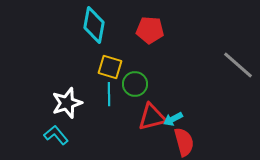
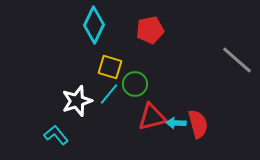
cyan diamond: rotated 15 degrees clockwise
red pentagon: rotated 16 degrees counterclockwise
gray line: moved 1 px left, 5 px up
cyan line: rotated 40 degrees clockwise
white star: moved 10 px right, 2 px up
cyan arrow: moved 3 px right, 4 px down; rotated 30 degrees clockwise
red semicircle: moved 14 px right, 18 px up
